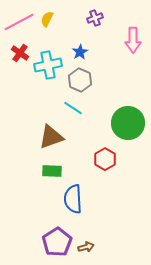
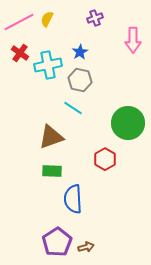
gray hexagon: rotated 10 degrees counterclockwise
